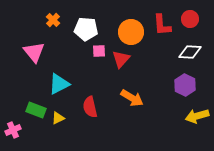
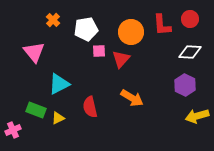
white pentagon: rotated 15 degrees counterclockwise
